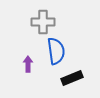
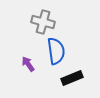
gray cross: rotated 15 degrees clockwise
purple arrow: rotated 35 degrees counterclockwise
